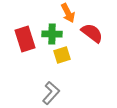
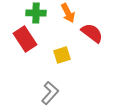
green cross: moved 16 px left, 21 px up
red rectangle: rotated 15 degrees counterclockwise
gray L-shape: moved 1 px left
